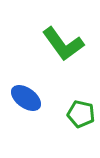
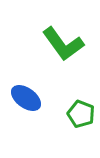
green pentagon: rotated 8 degrees clockwise
